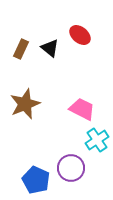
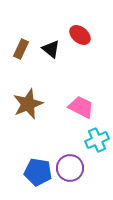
black triangle: moved 1 px right, 1 px down
brown star: moved 3 px right
pink trapezoid: moved 1 px left, 2 px up
cyan cross: rotated 10 degrees clockwise
purple circle: moved 1 px left
blue pentagon: moved 2 px right, 8 px up; rotated 16 degrees counterclockwise
